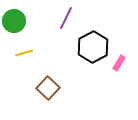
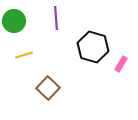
purple line: moved 10 px left; rotated 30 degrees counterclockwise
black hexagon: rotated 16 degrees counterclockwise
yellow line: moved 2 px down
pink rectangle: moved 2 px right, 1 px down
